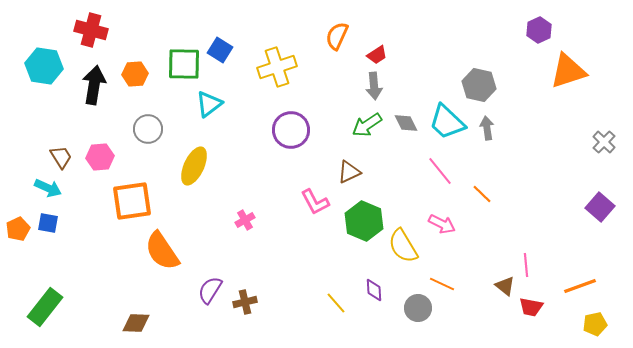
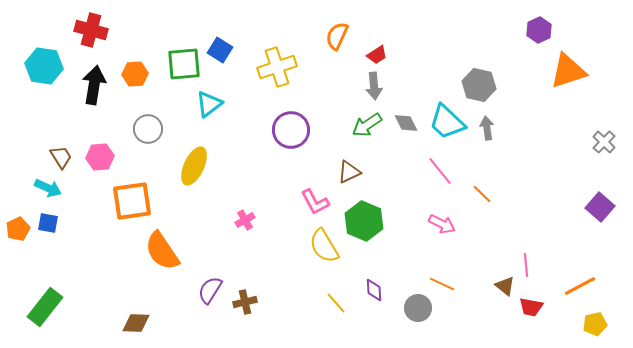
green square at (184, 64): rotated 6 degrees counterclockwise
yellow semicircle at (403, 246): moved 79 px left
orange line at (580, 286): rotated 8 degrees counterclockwise
